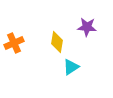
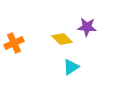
yellow diamond: moved 5 px right, 3 px up; rotated 55 degrees counterclockwise
